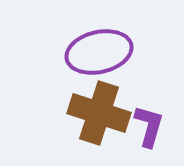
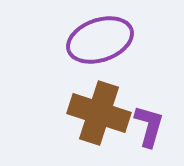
purple ellipse: moved 1 px right, 12 px up; rotated 6 degrees counterclockwise
